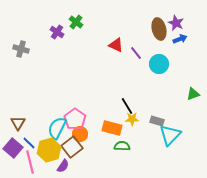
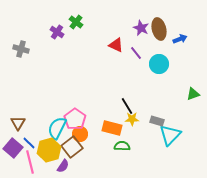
purple star: moved 35 px left, 5 px down
